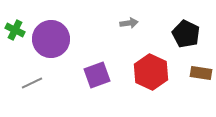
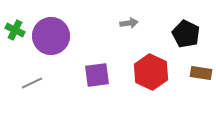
purple circle: moved 3 px up
purple square: rotated 12 degrees clockwise
